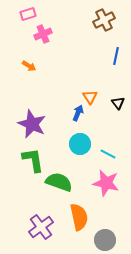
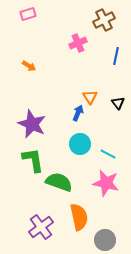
pink cross: moved 35 px right, 9 px down
